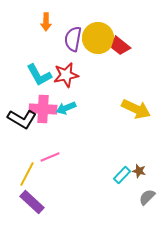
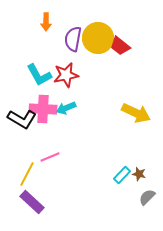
yellow arrow: moved 4 px down
brown star: moved 3 px down
